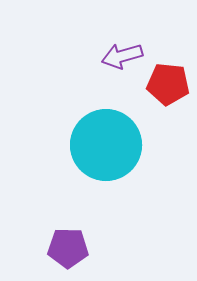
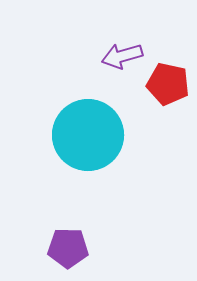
red pentagon: rotated 6 degrees clockwise
cyan circle: moved 18 px left, 10 px up
